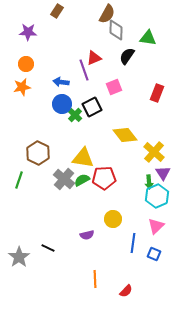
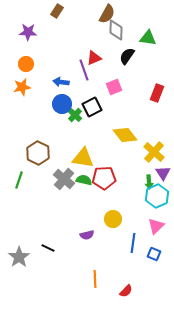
green semicircle: moved 2 px right; rotated 42 degrees clockwise
